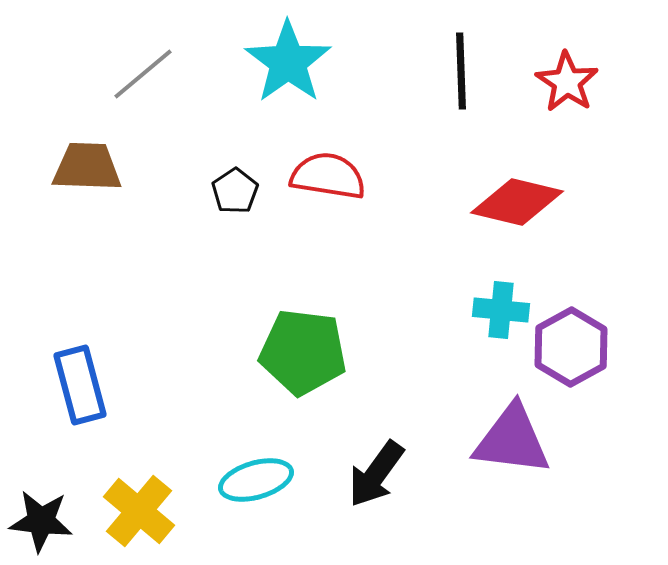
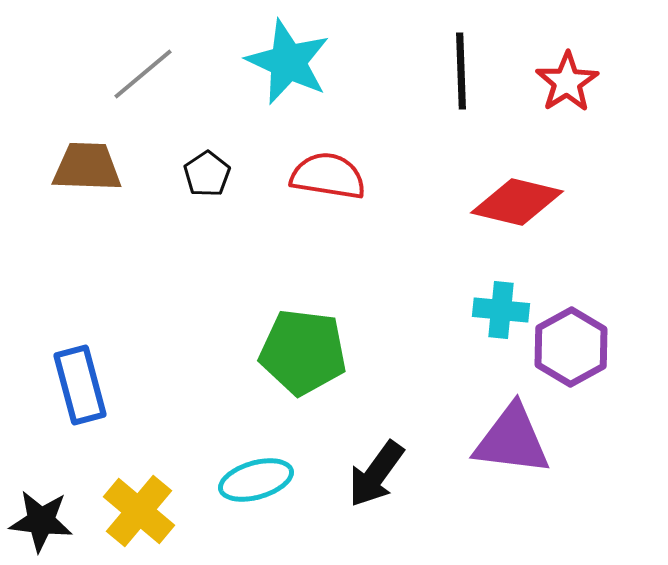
cyan star: rotated 12 degrees counterclockwise
red star: rotated 6 degrees clockwise
black pentagon: moved 28 px left, 17 px up
